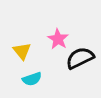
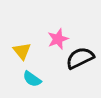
pink star: rotated 20 degrees clockwise
cyan semicircle: rotated 54 degrees clockwise
